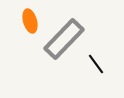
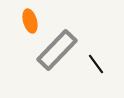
gray rectangle: moved 7 px left, 11 px down
